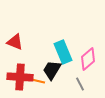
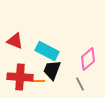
red triangle: moved 1 px up
cyan rectangle: moved 16 px left, 1 px up; rotated 40 degrees counterclockwise
black trapezoid: rotated 10 degrees counterclockwise
orange line: rotated 16 degrees counterclockwise
